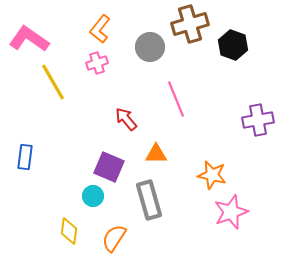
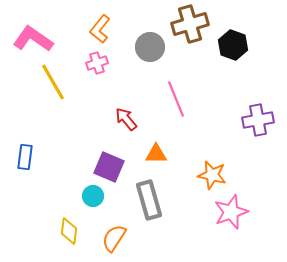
pink L-shape: moved 4 px right
